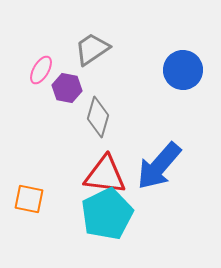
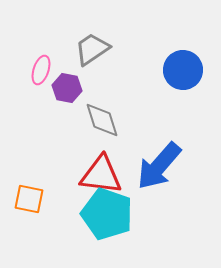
pink ellipse: rotated 12 degrees counterclockwise
gray diamond: moved 4 px right, 3 px down; rotated 33 degrees counterclockwise
red triangle: moved 4 px left
cyan pentagon: rotated 27 degrees counterclockwise
